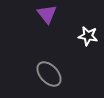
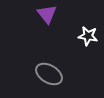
gray ellipse: rotated 16 degrees counterclockwise
